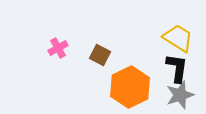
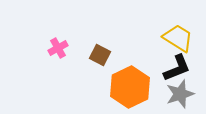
black L-shape: rotated 60 degrees clockwise
gray star: moved 1 px up
